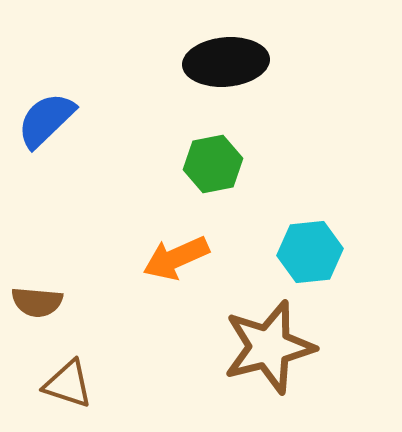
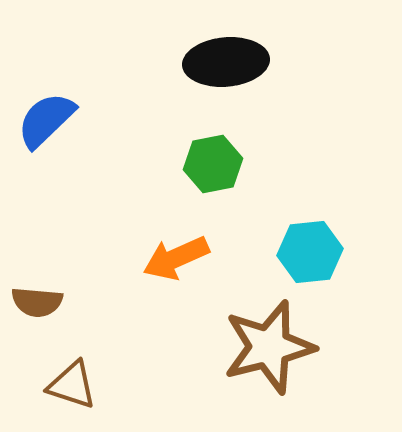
brown triangle: moved 4 px right, 1 px down
